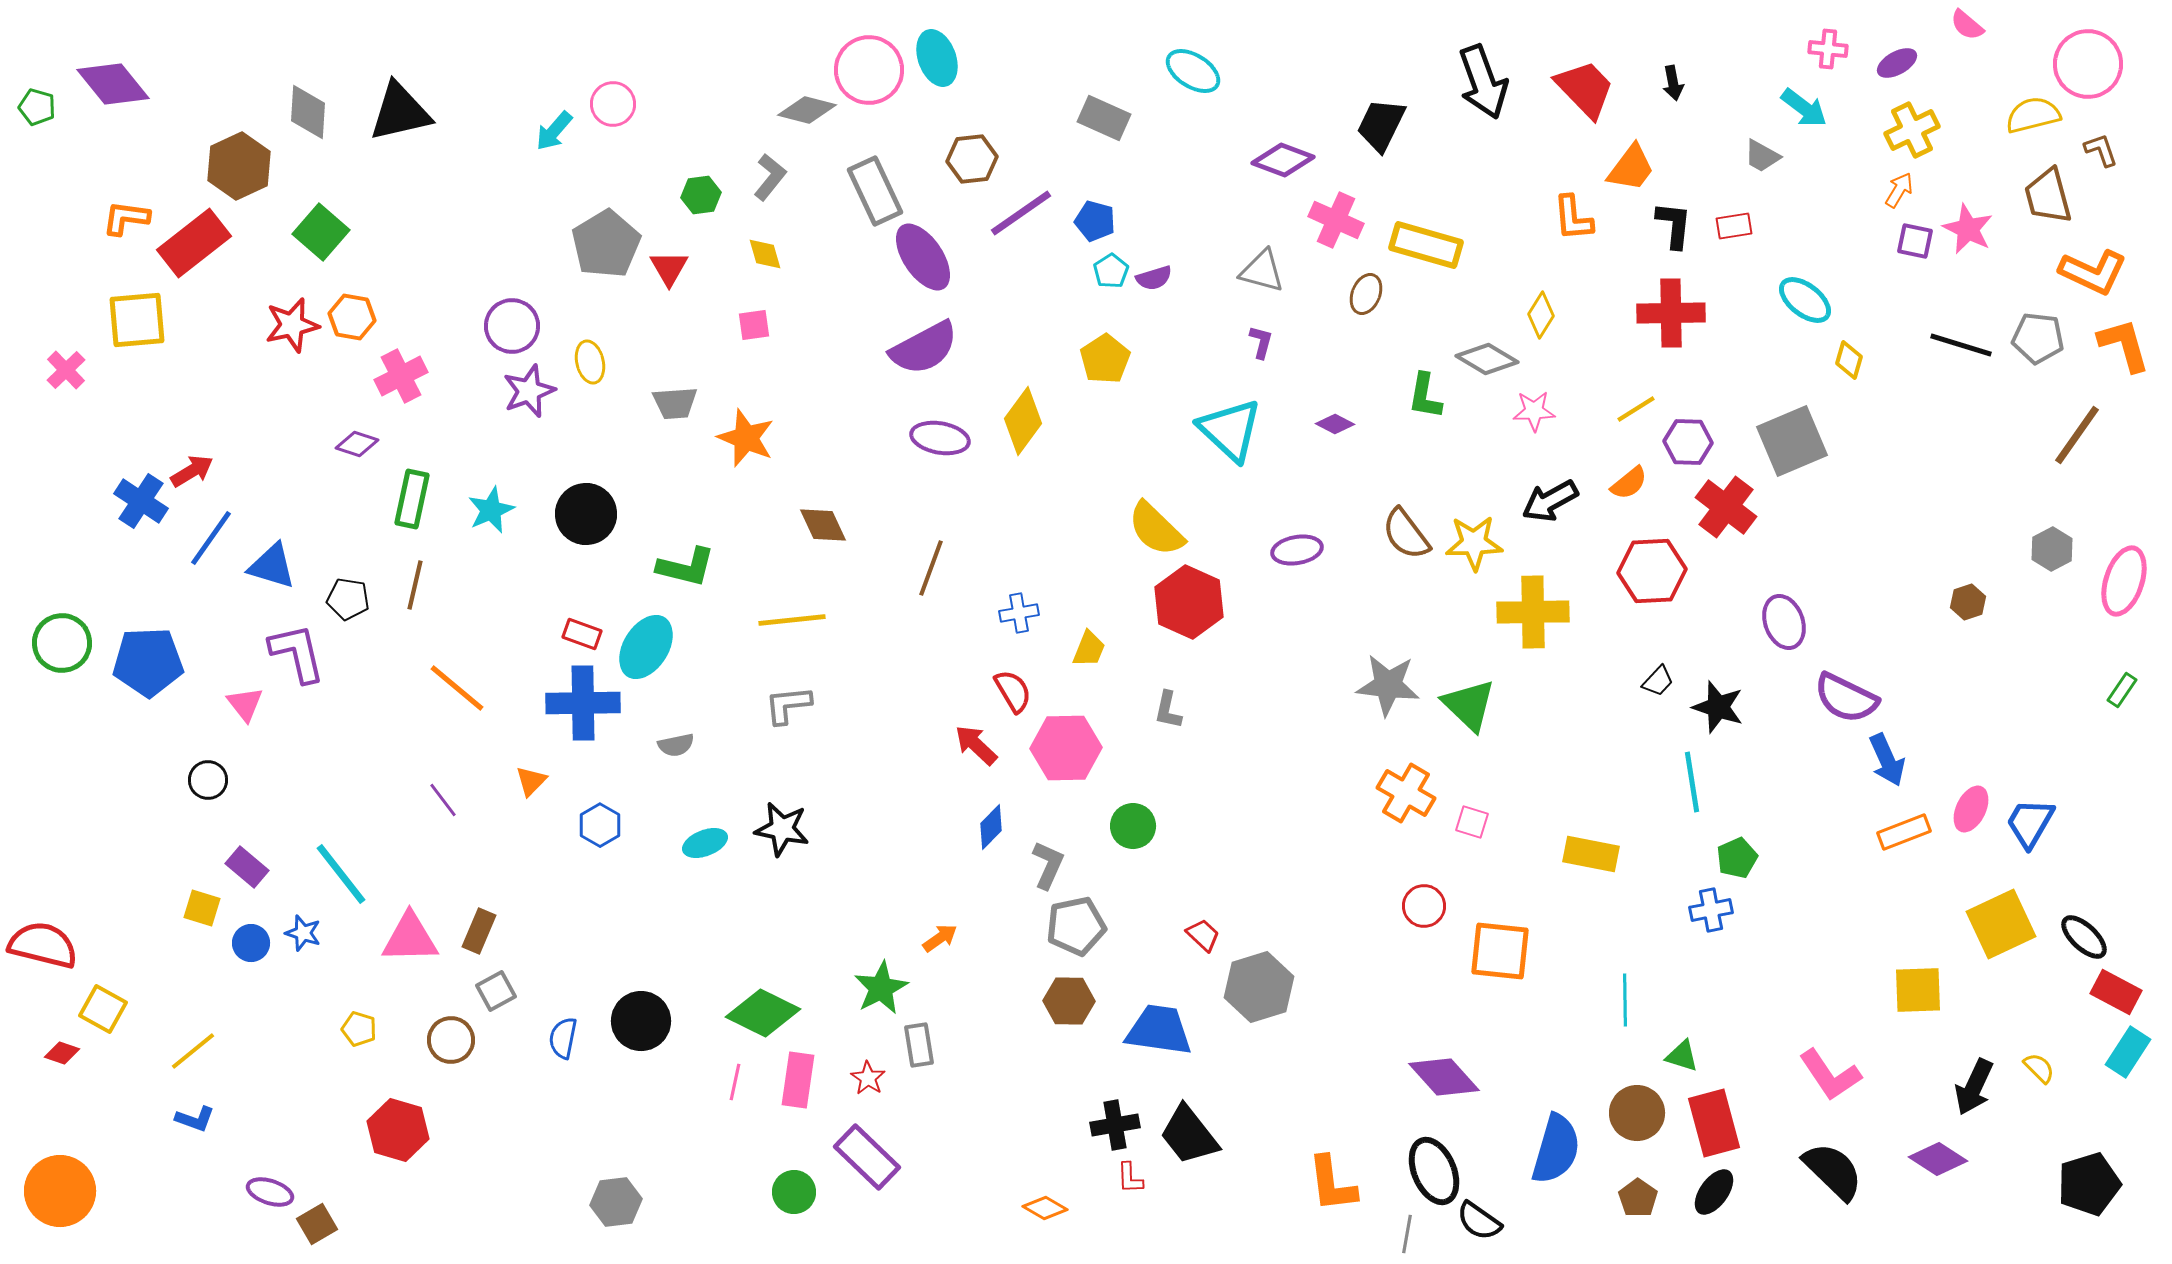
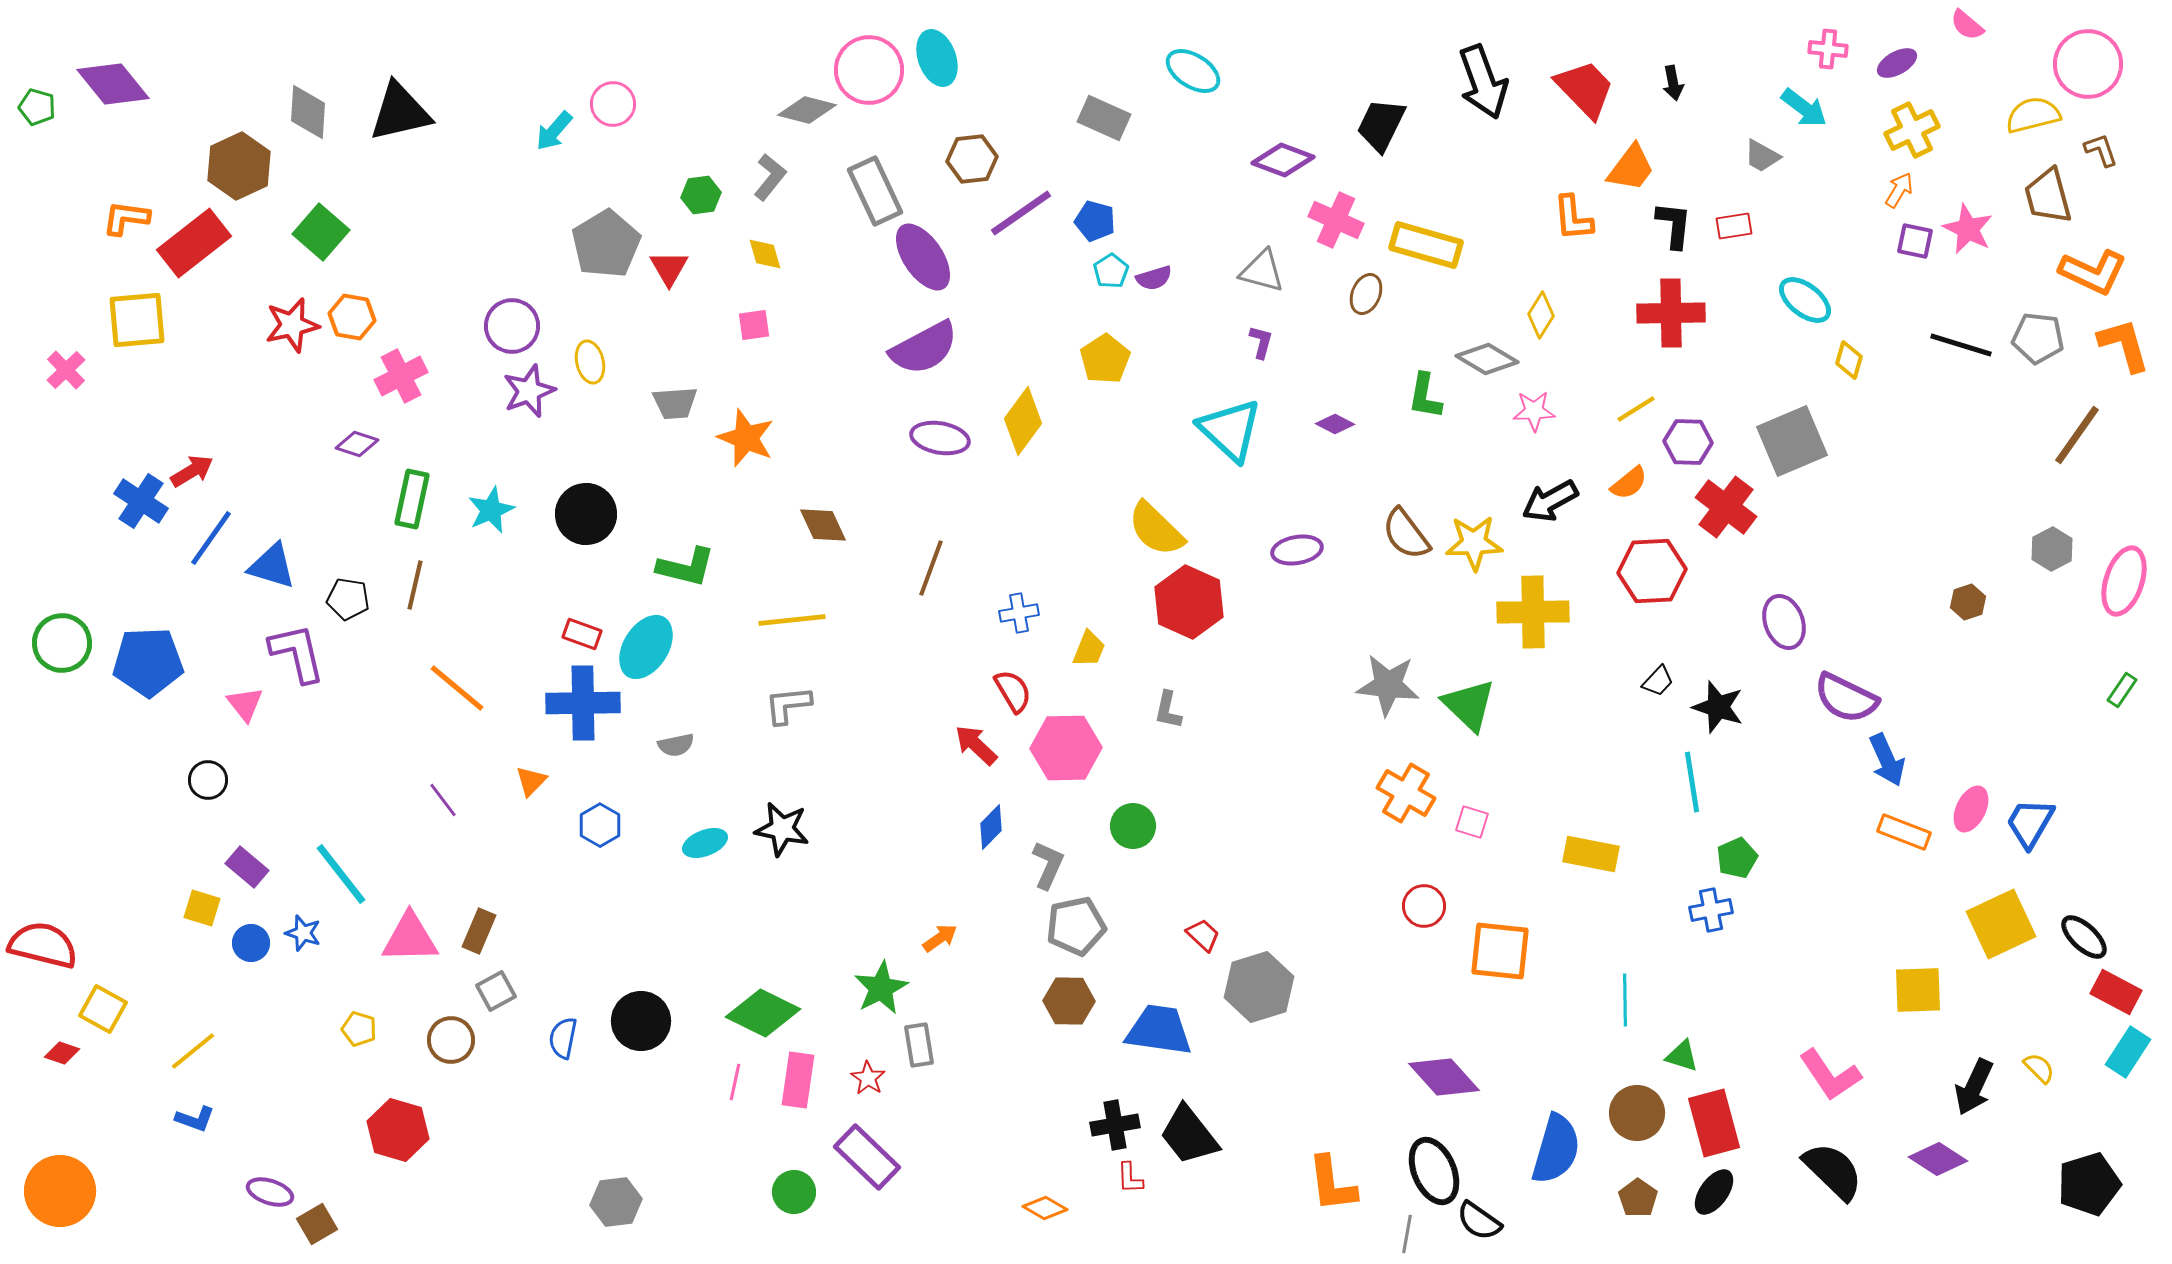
orange rectangle at (1904, 832): rotated 42 degrees clockwise
